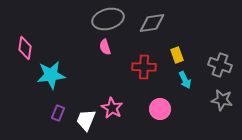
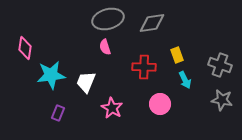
pink circle: moved 5 px up
white trapezoid: moved 38 px up
